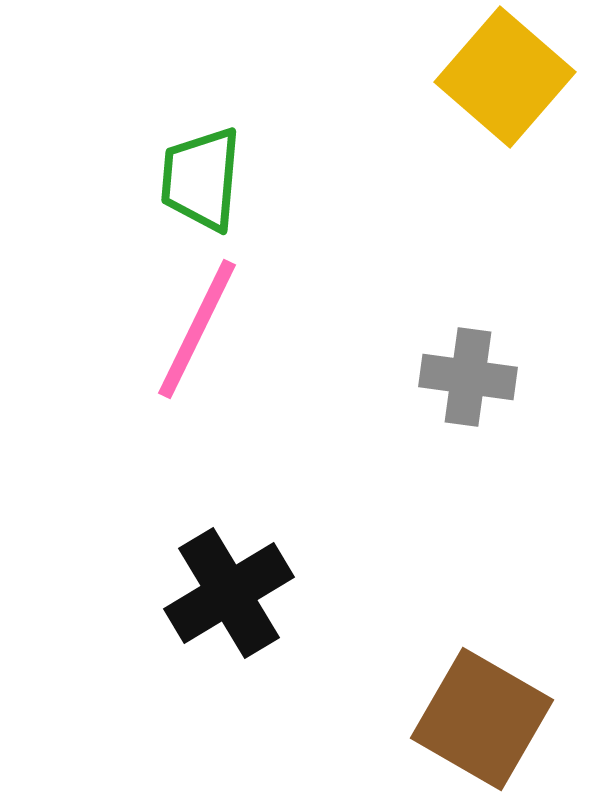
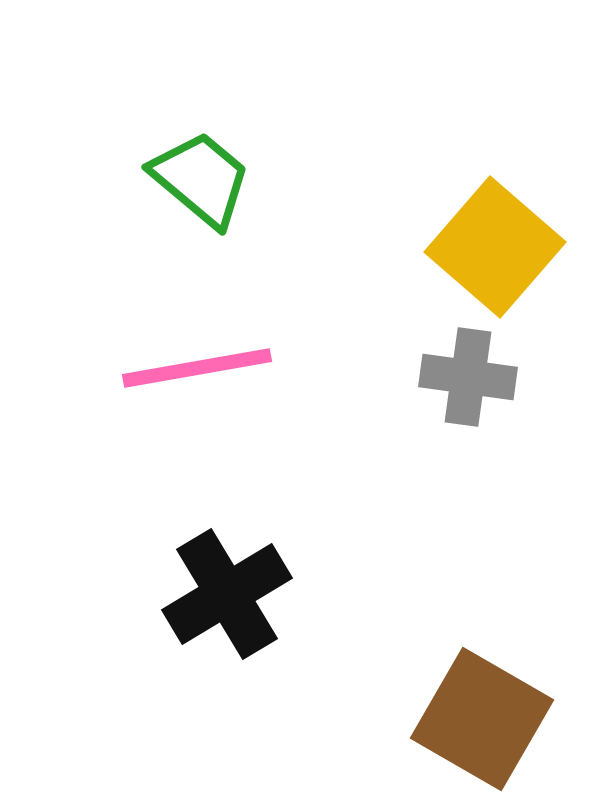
yellow square: moved 10 px left, 170 px down
green trapezoid: rotated 125 degrees clockwise
pink line: moved 39 px down; rotated 54 degrees clockwise
black cross: moved 2 px left, 1 px down
